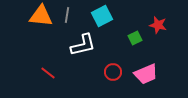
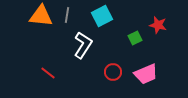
white L-shape: rotated 44 degrees counterclockwise
